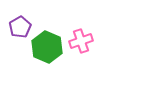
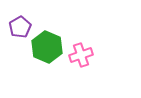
pink cross: moved 14 px down
